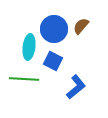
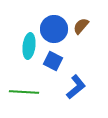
cyan ellipse: moved 1 px up
green line: moved 13 px down
